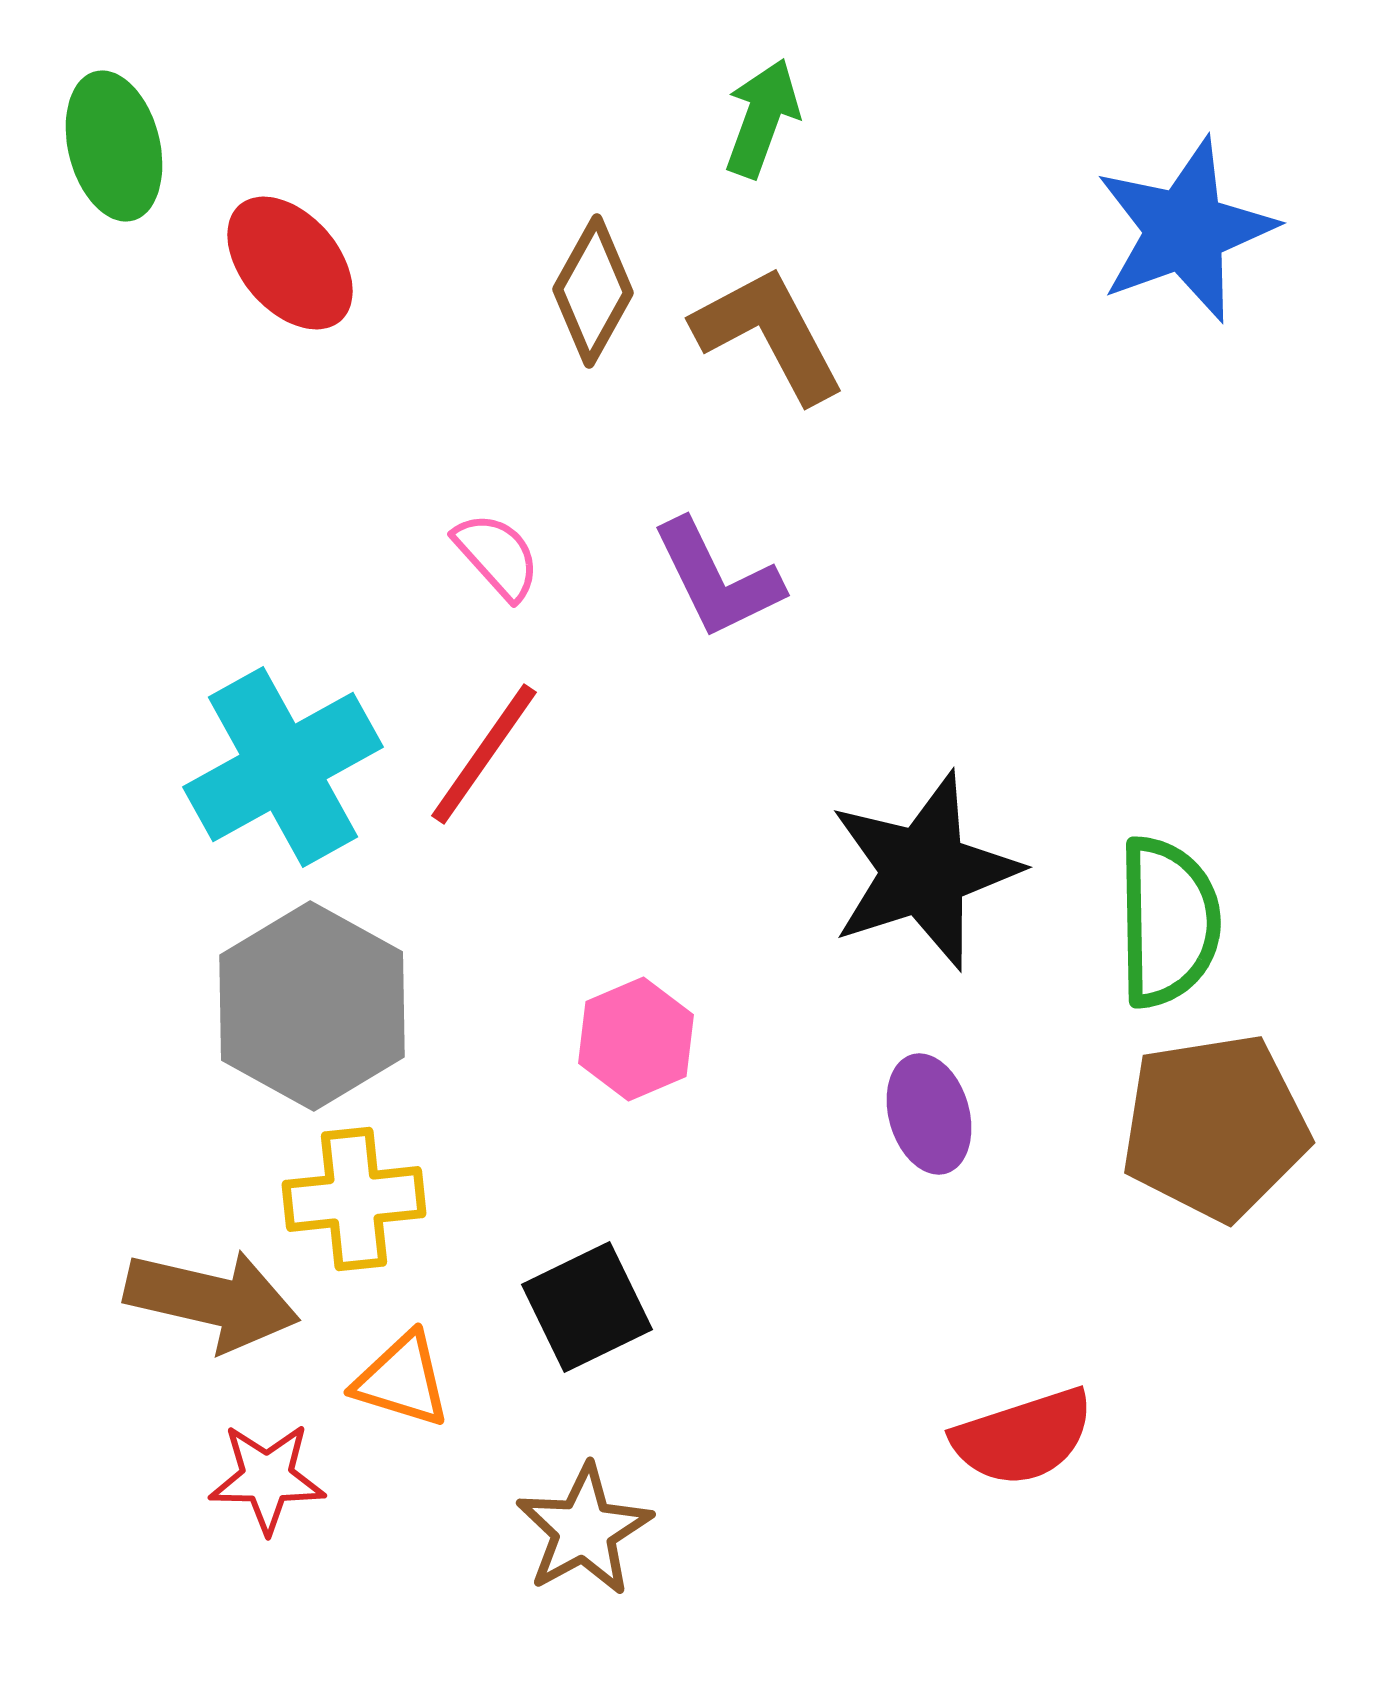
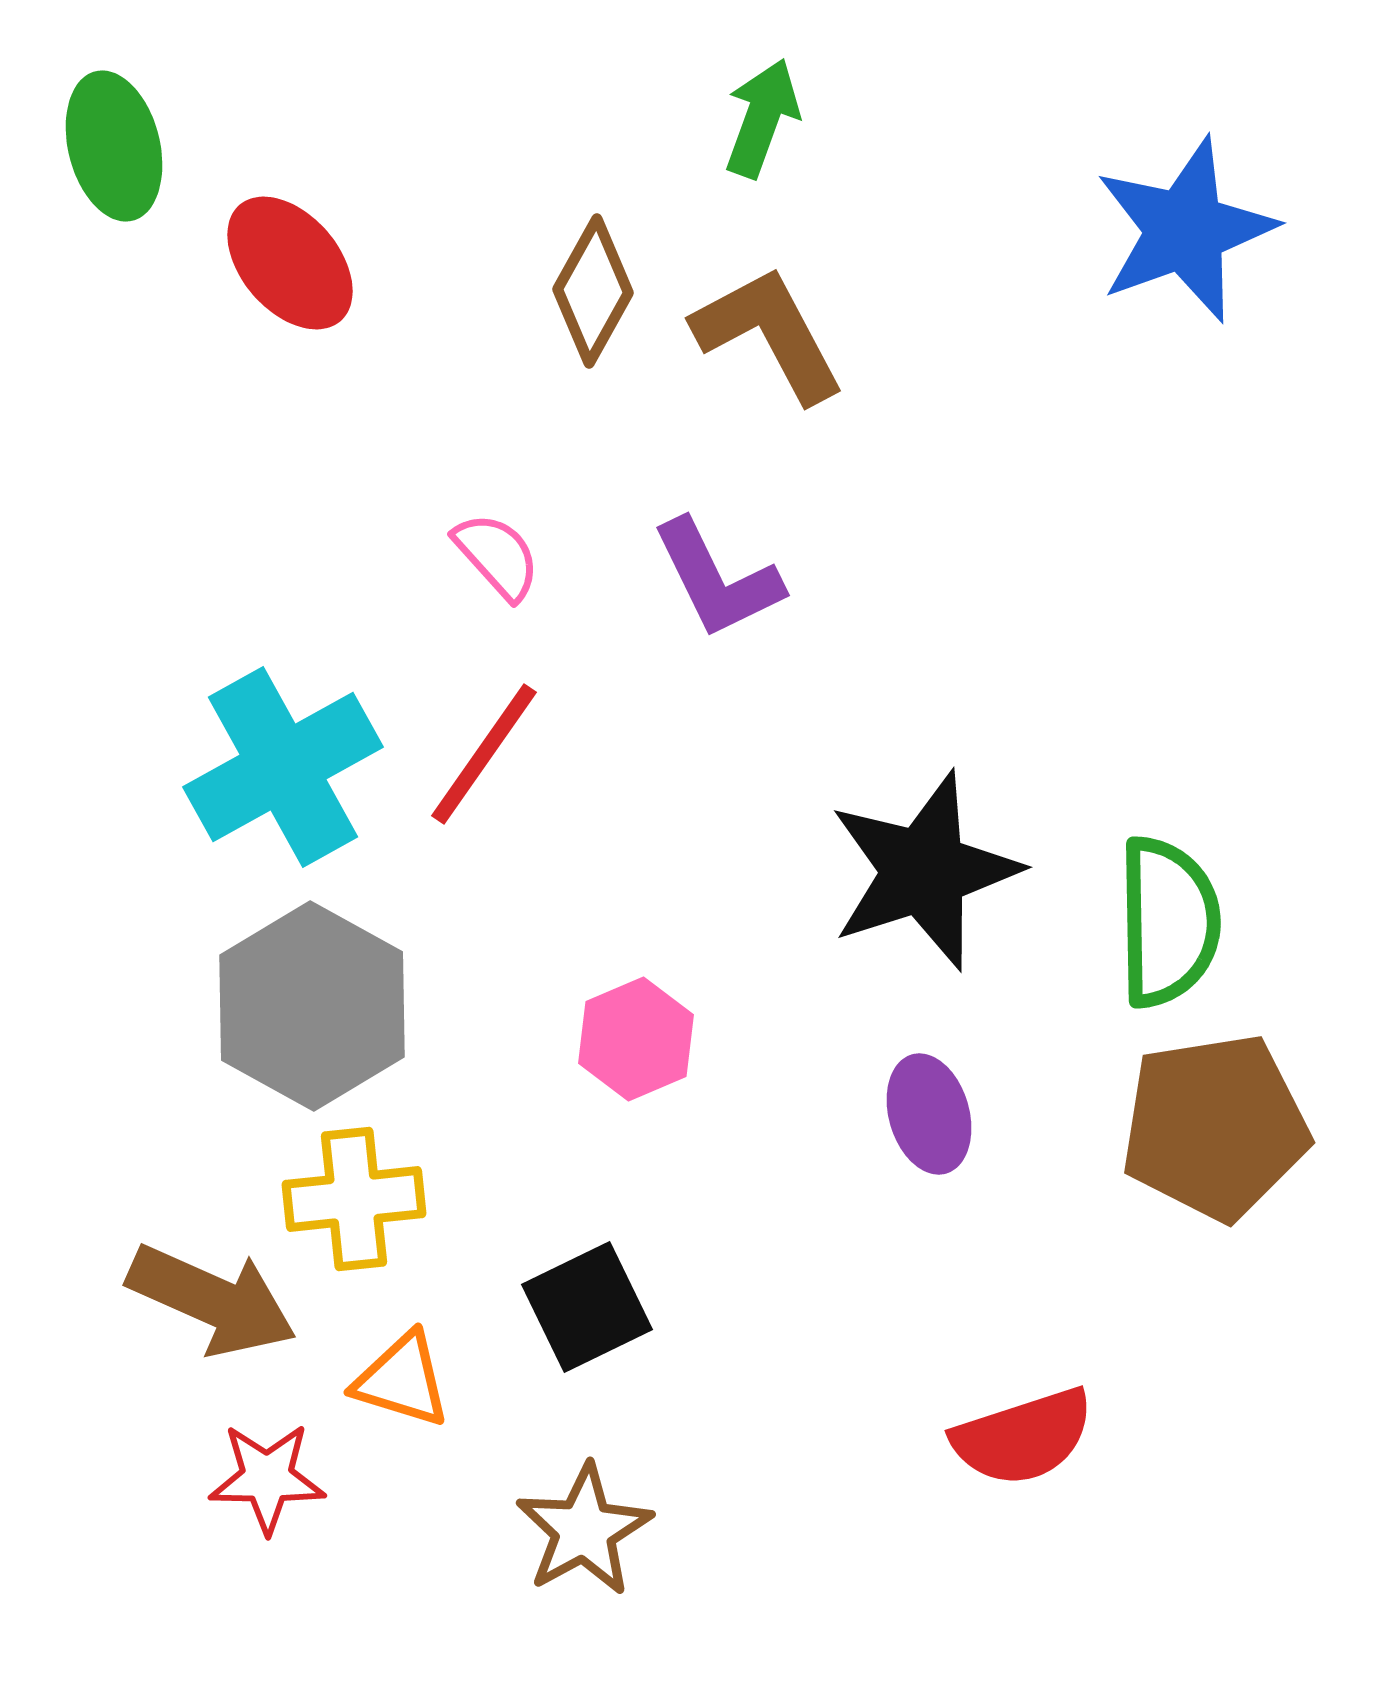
brown arrow: rotated 11 degrees clockwise
